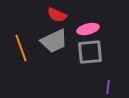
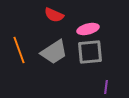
red semicircle: moved 3 px left
gray trapezoid: moved 11 px down; rotated 8 degrees counterclockwise
orange line: moved 2 px left, 2 px down
purple line: moved 2 px left
